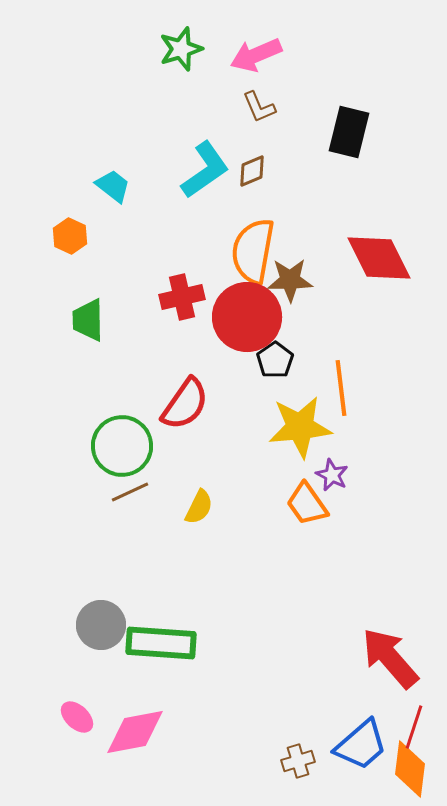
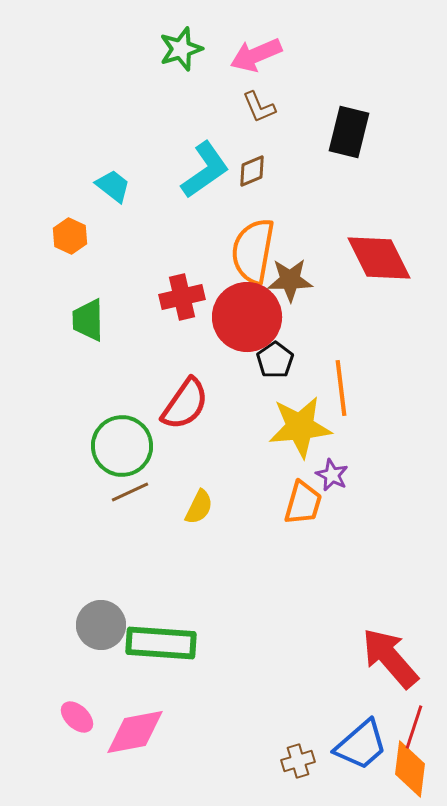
orange trapezoid: moved 4 px left, 1 px up; rotated 129 degrees counterclockwise
